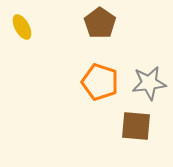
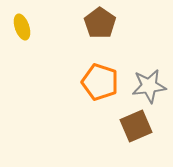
yellow ellipse: rotated 10 degrees clockwise
gray star: moved 3 px down
brown square: rotated 28 degrees counterclockwise
